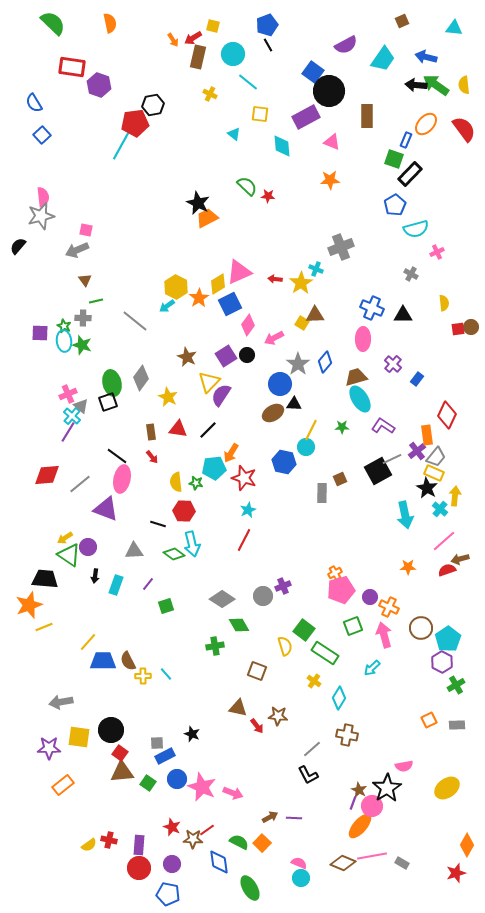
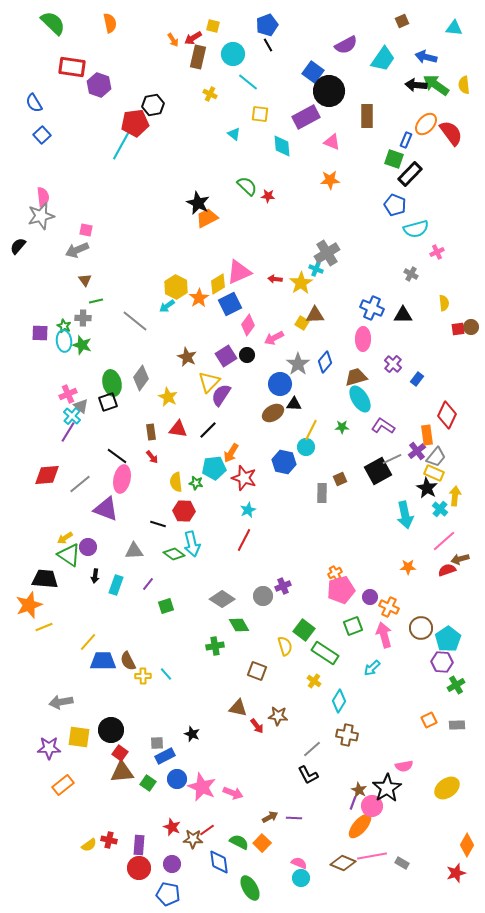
red semicircle at (464, 129): moved 13 px left, 4 px down
blue pentagon at (395, 205): rotated 20 degrees counterclockwise
gray cross at (341, 247): moved 14 px left, 6 px down; rotated 10 degrees counterclockwise
purple hexagon at (442, 662): rotated 25 degrees counterclockwise
cyan diamond at (339, 698): moved 3 px down
